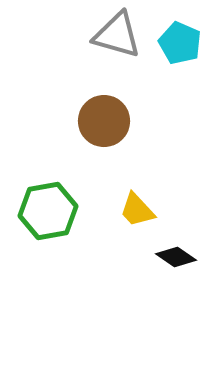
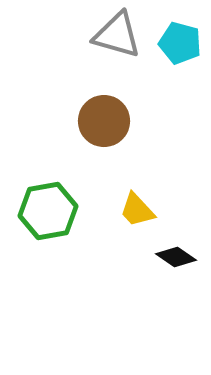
cyan pentagon: rotated 9 degrees counterclockwise
